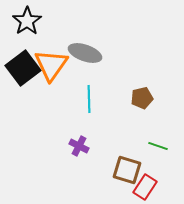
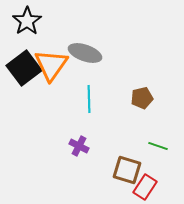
black square: moved 1 px right
